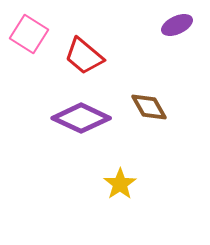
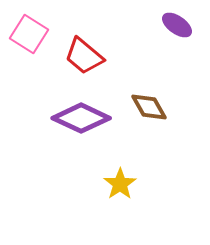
purple ellipse: rotated 60 degrees clockwise
